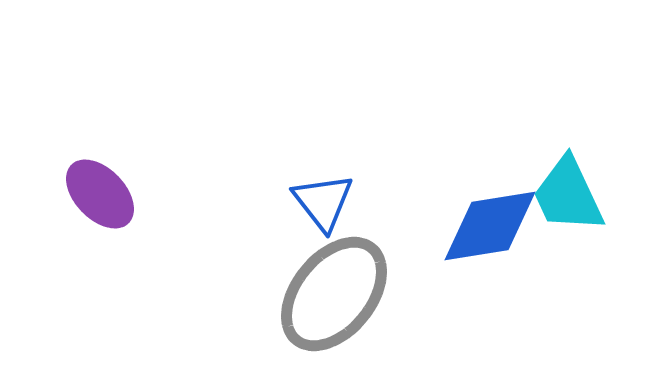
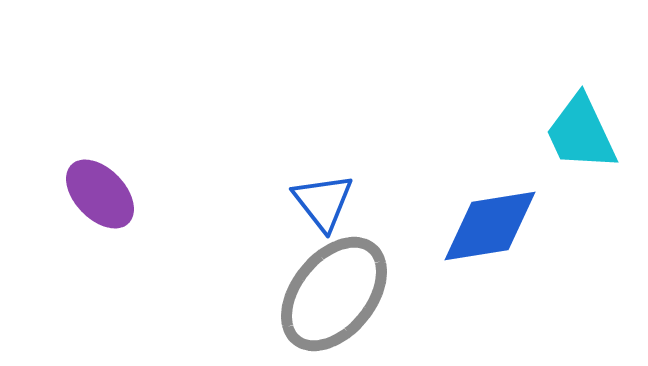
cyan trapezoid: moved 13 px right, 62 px up
